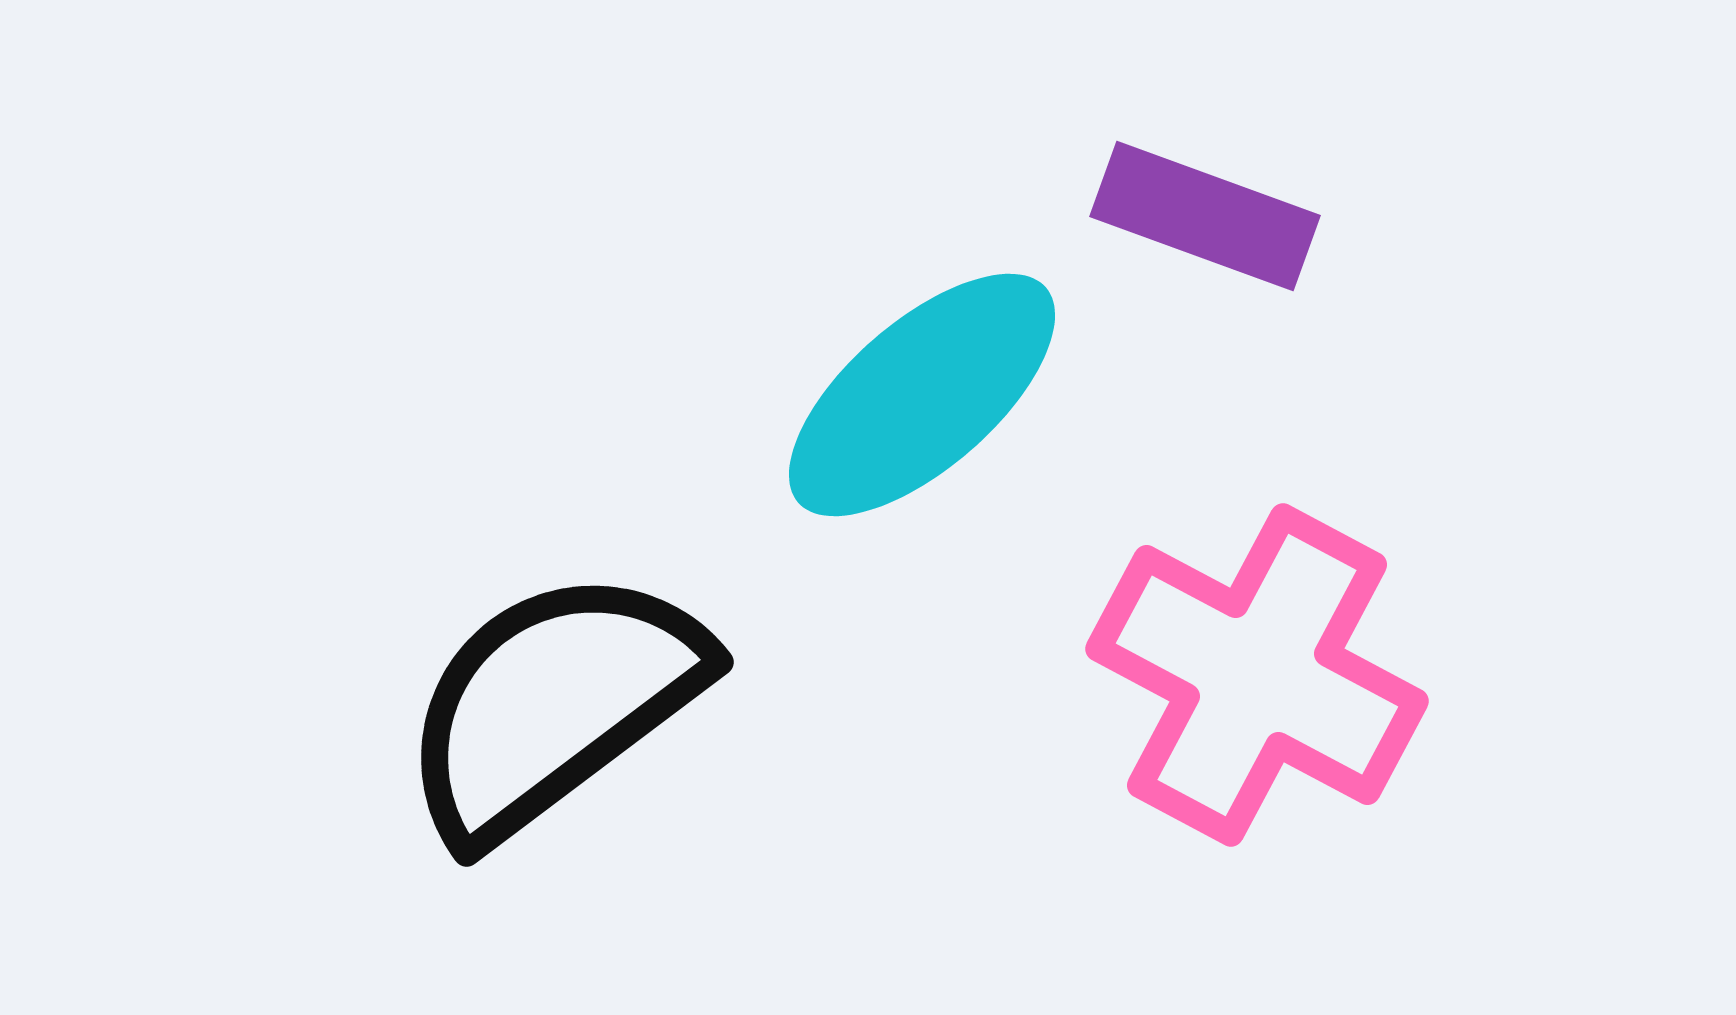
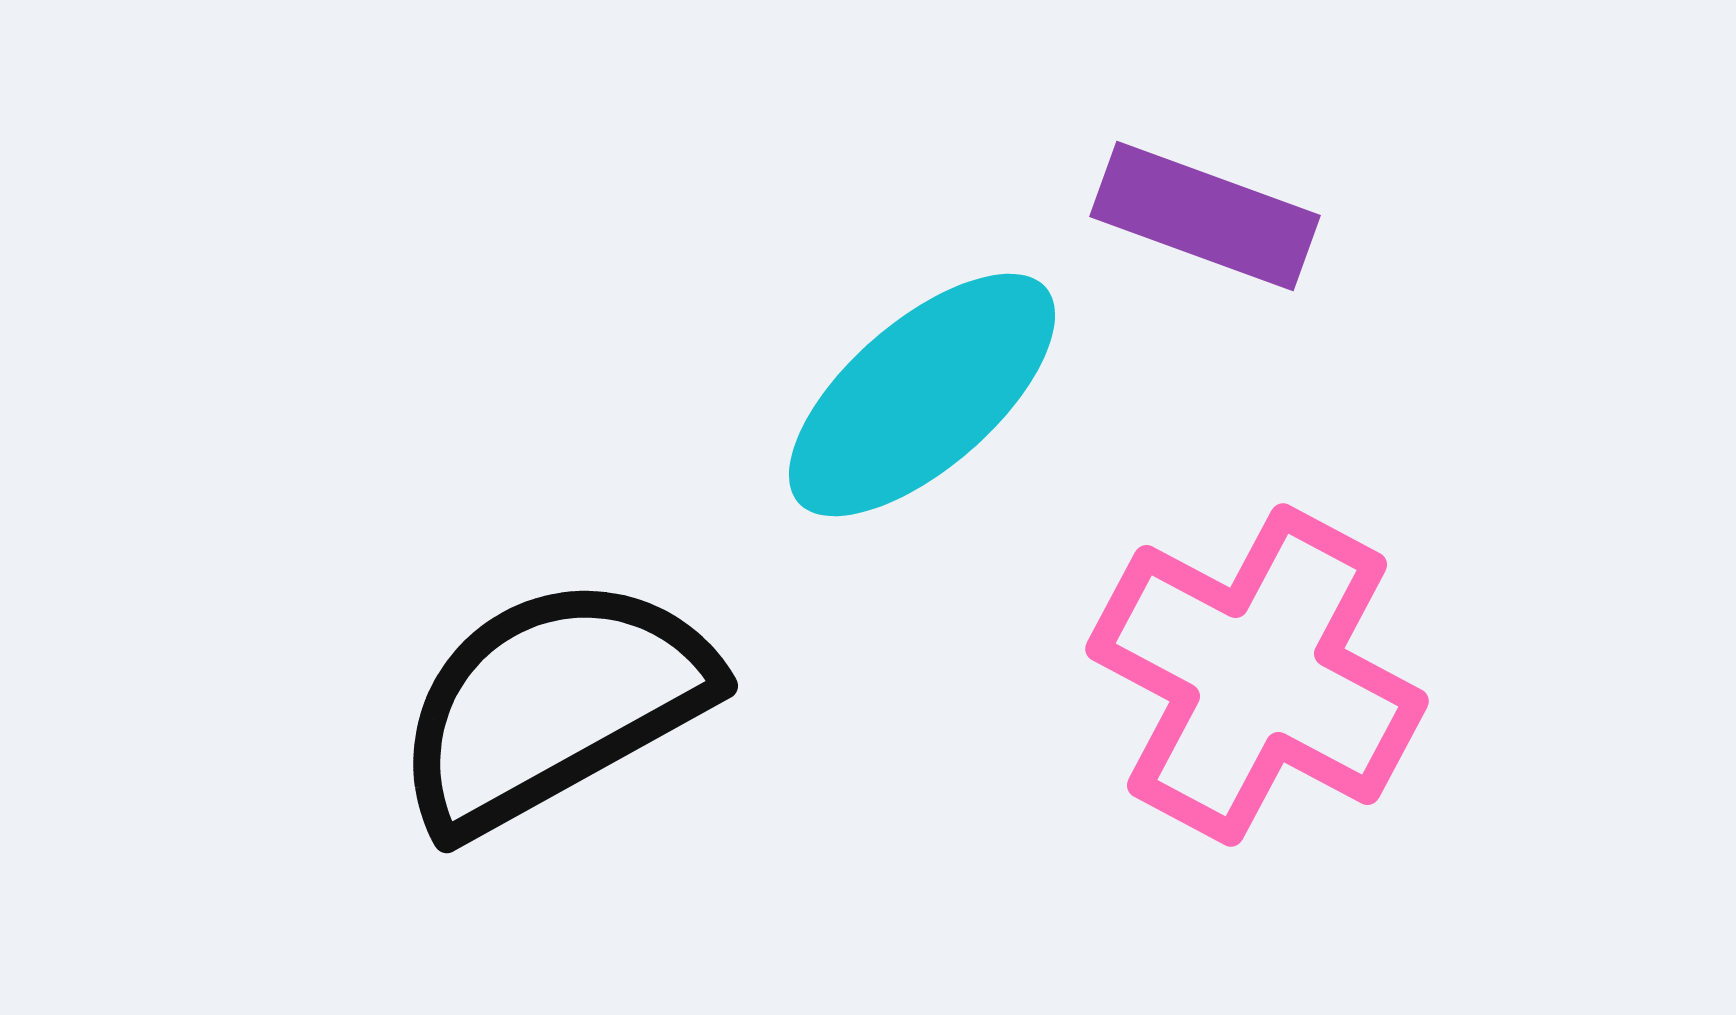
black semicircle: rotated 8 degrees clockwise
